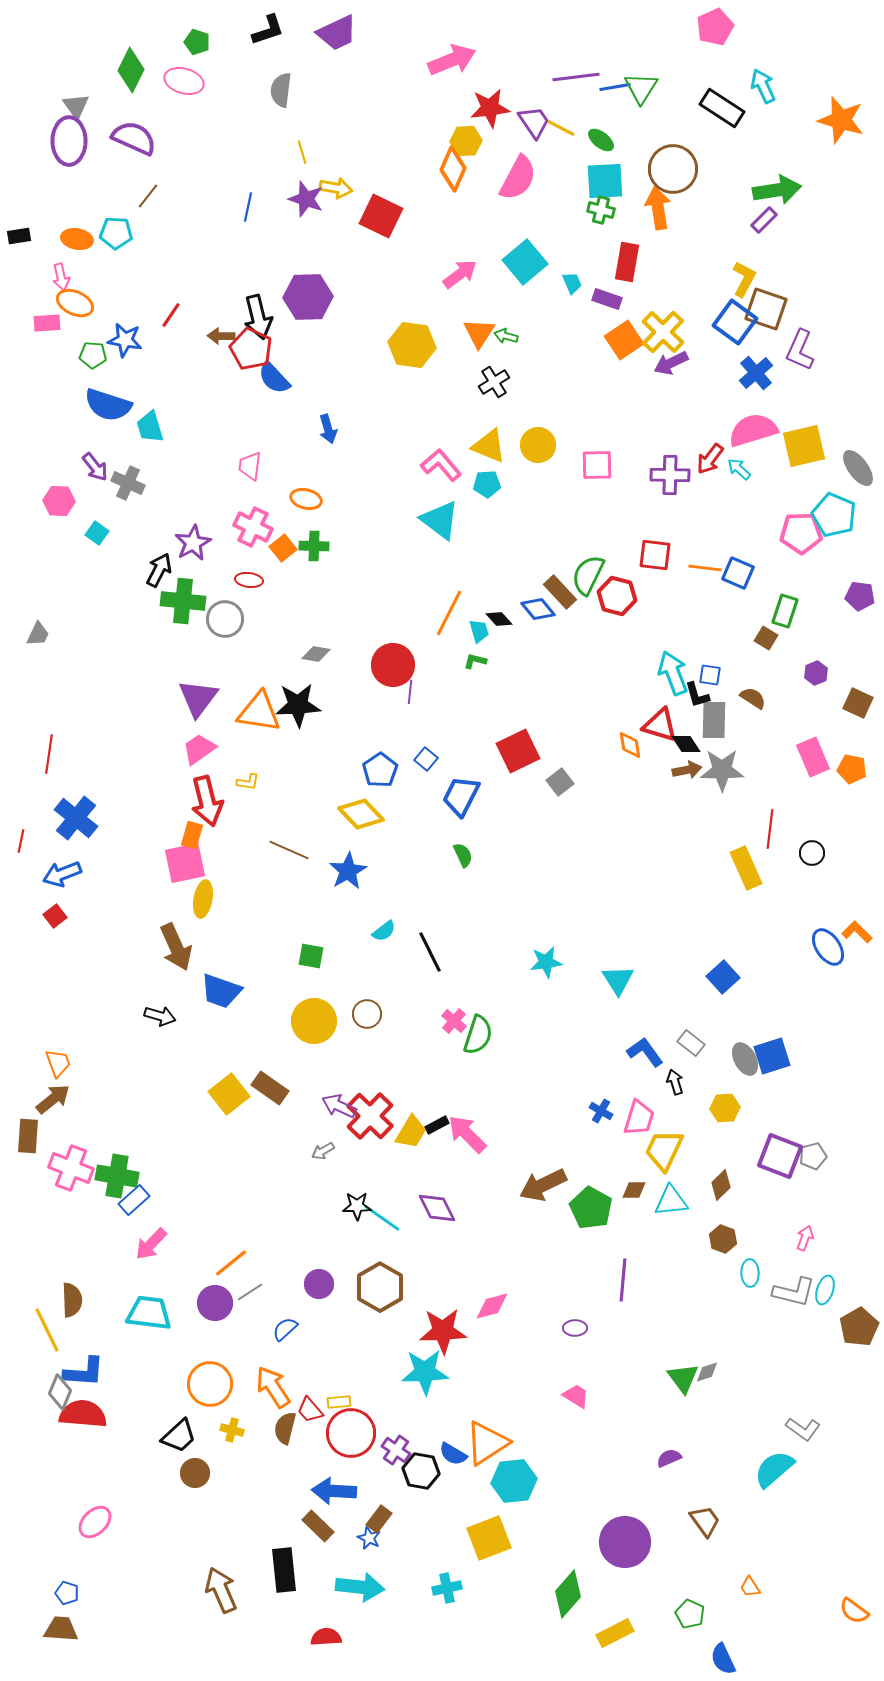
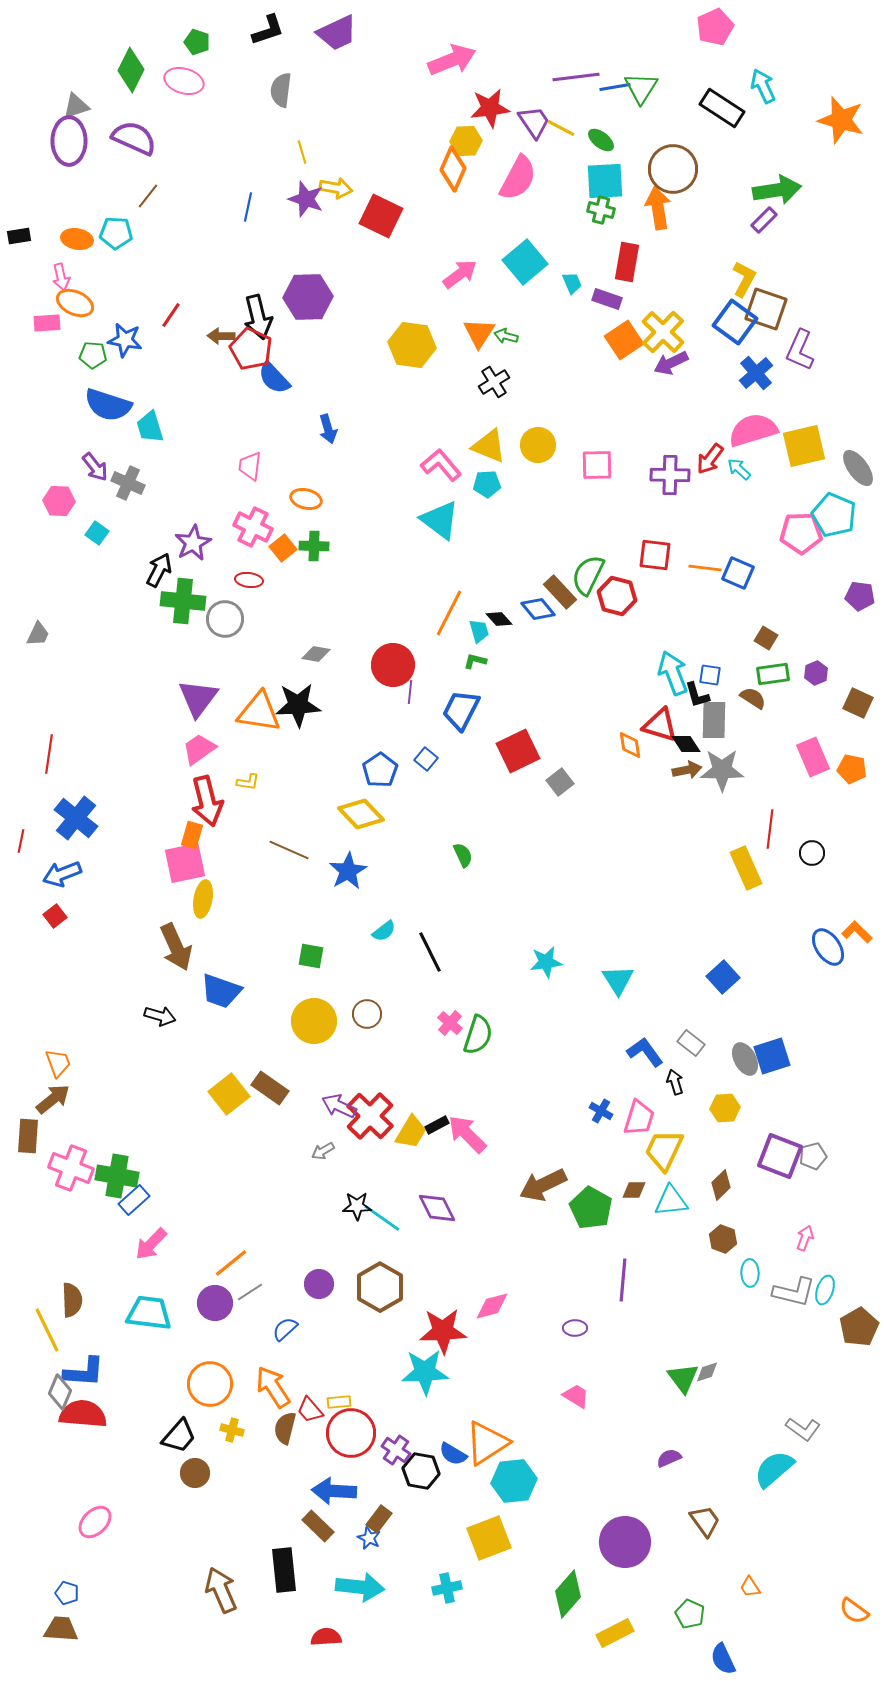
gray triangle at (76, 106): rotated 48 degrees clockwise
green rectangle at (785, 611): moved 12 px left, 63 px down; rotated 64 degrees clockwise
blue trapezoid at (461, 796): moved 86 px up
pink cross at (454, 1021): moved 4 px left, 2 px down
black trapezoid at (179, 1436): rotated 6 degrees counterclockwise
